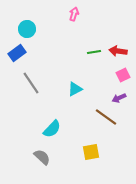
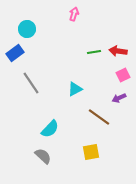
blue rectangle: moved 2 px left
brown line: moved 7 px left
cyan semicircle: moved 2 px left
gray semicircle: moved 1 px right, 1 px up
